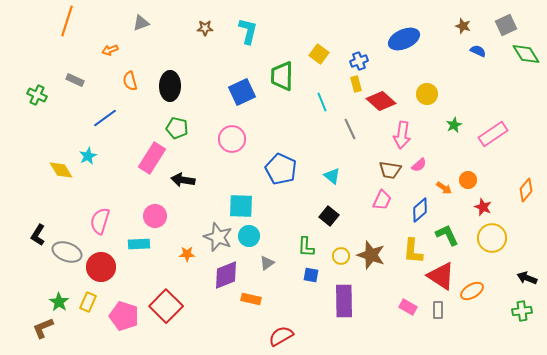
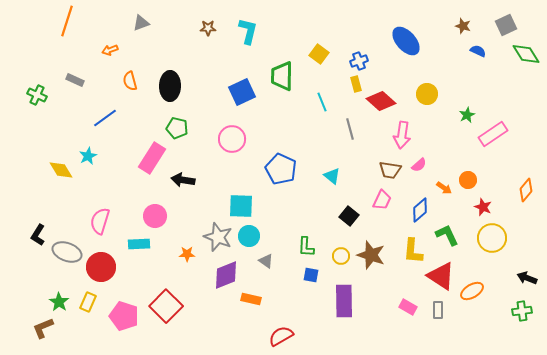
brown star at (205, 28): moved 3 px right
blue ellipse at (404, 39): moved 2 px right, 2 px down; rotated 72 degrees clockwise
green star at (454, 125): moved 13 px right, 10 px up
gray line at (350, 129): rotated 10 degrees clockwise
black square at (329, 216): moved 20 px right
gray triangle at (267, 263): moved 1 px left, 2 px up; rotated 49 degrees counterclockwise
